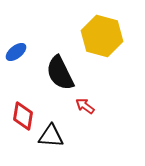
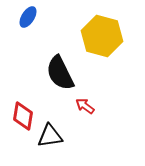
blue ellipse: moved 12 px right, 35 px up; rotated 20 degrees counterclockwise
black triangle: moved 1 px left; rotated 12 degrees counterclockwise
